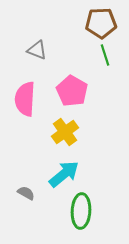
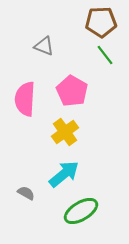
brown pentagon: moved 1 px up
gray triangle: moved 7 px right, 4 px up
green line: rotated 20 degrees counterclockwise
green ellipse: rotated 56 degrees clockwise
